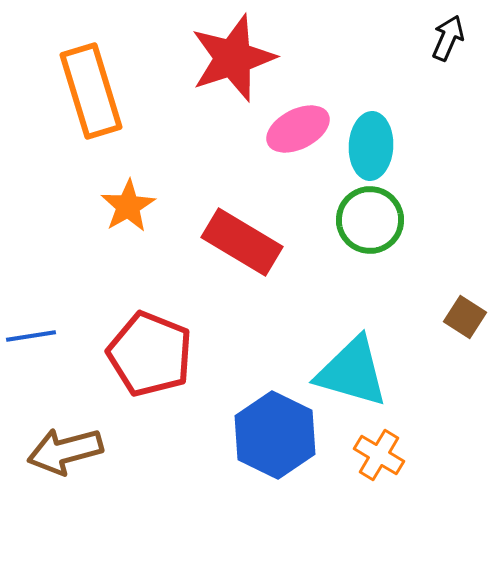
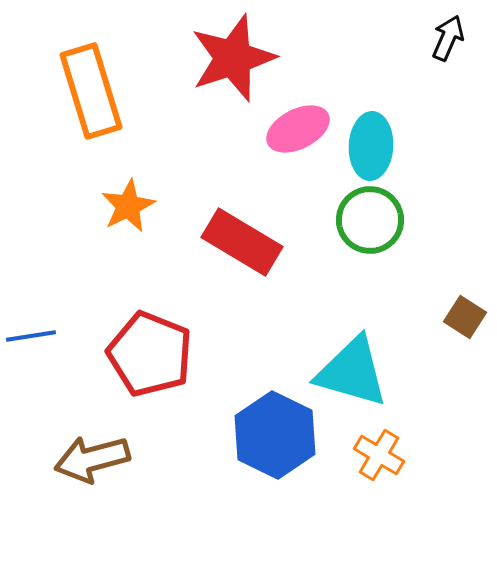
orange star: rotated 4 degrees clockwise
brown arrow: moved 27 px right, 8 px down
